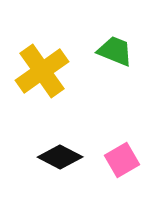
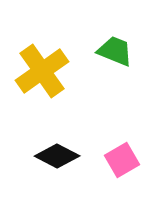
black diamond: moved 3 px left, 1 px up
